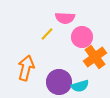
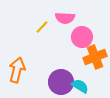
yellow line: moved 5 px left, 7 px up
orange cross: rotated 15 degrees clockwise
orange arrow: moved 9 px left, 2 px down
purple circle: moved 2 px right
cyan semicircle: rotated 132 degrees counterclockwise
